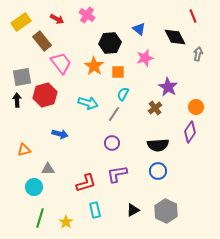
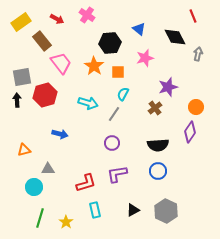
purple star: rotated 24 degrees clockwise
